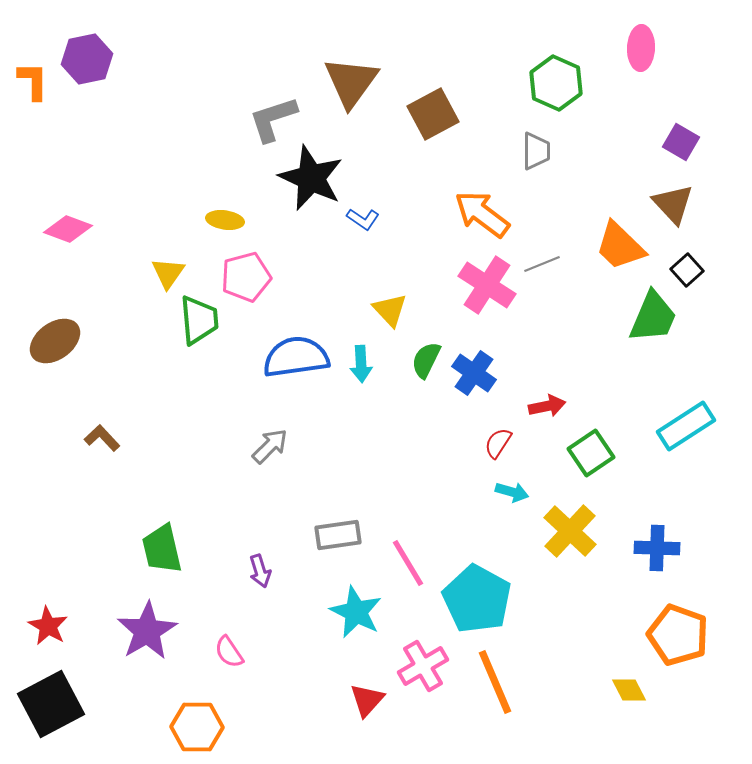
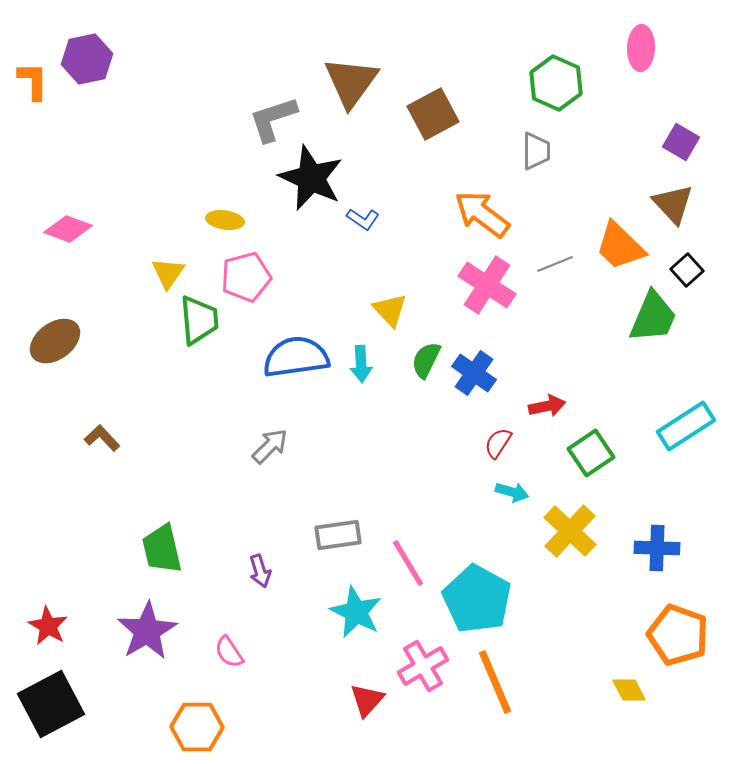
gray line at (542, 264): moved 13 px right
